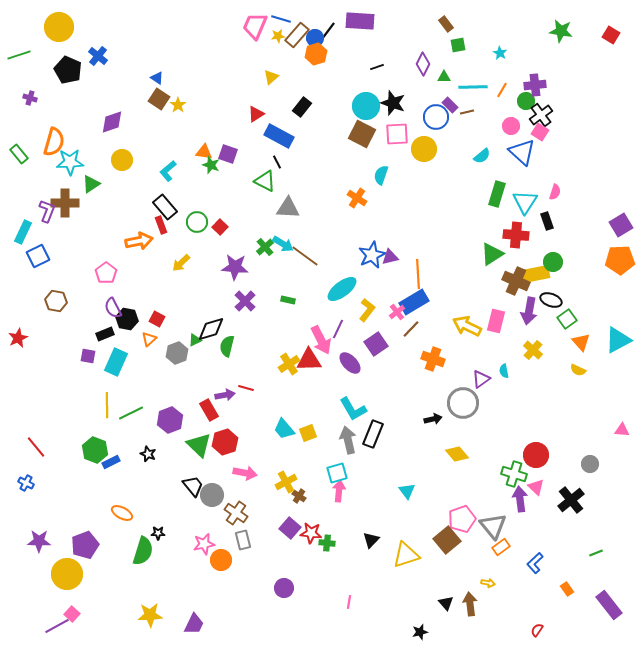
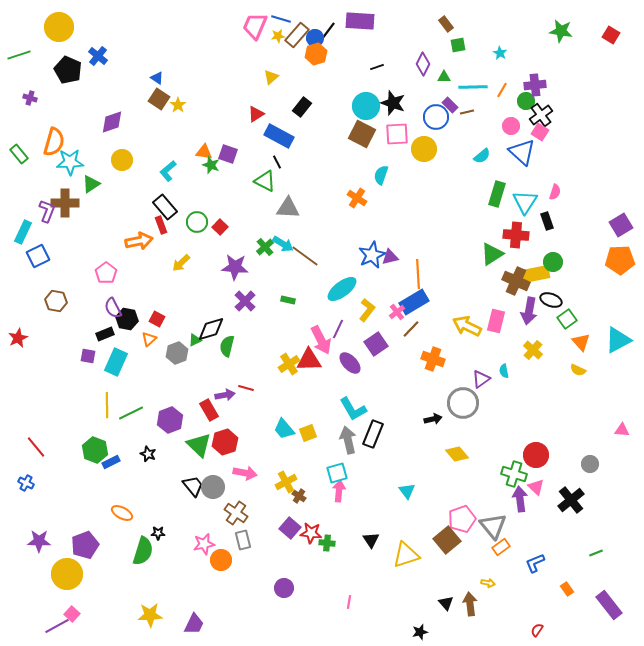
gray circle at (212, 495): moved 1 px right, 8 px up
black triangle at (371, 540): rotated 18 degrees counterclockwise
blue L-shape at (535, 563): rotated 20 degrees clockwise
